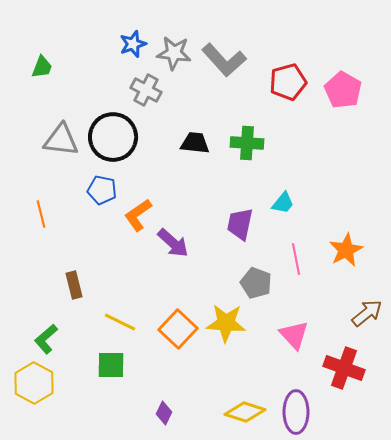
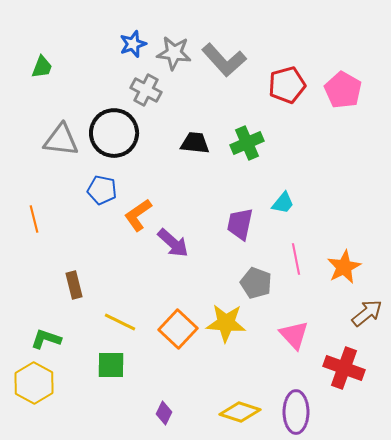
red pentagon: moved 1 px left, 3 px down
black circle: moved 1 px right, 4 px up
green cross: rotated 28 degrees counterclockwise
orange line: moved 7 px left, 5 px down
orange star: moved 2 px left, 17 px down
green L-shape: rotated 60 degrees clockwise
yellow diamond: moved 5 px left
